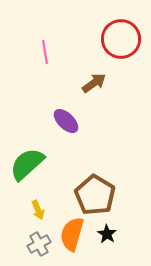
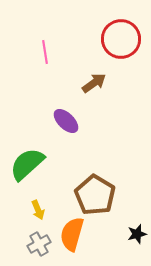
black star: moved 30 px right; rotated 24 degrees clockwise
